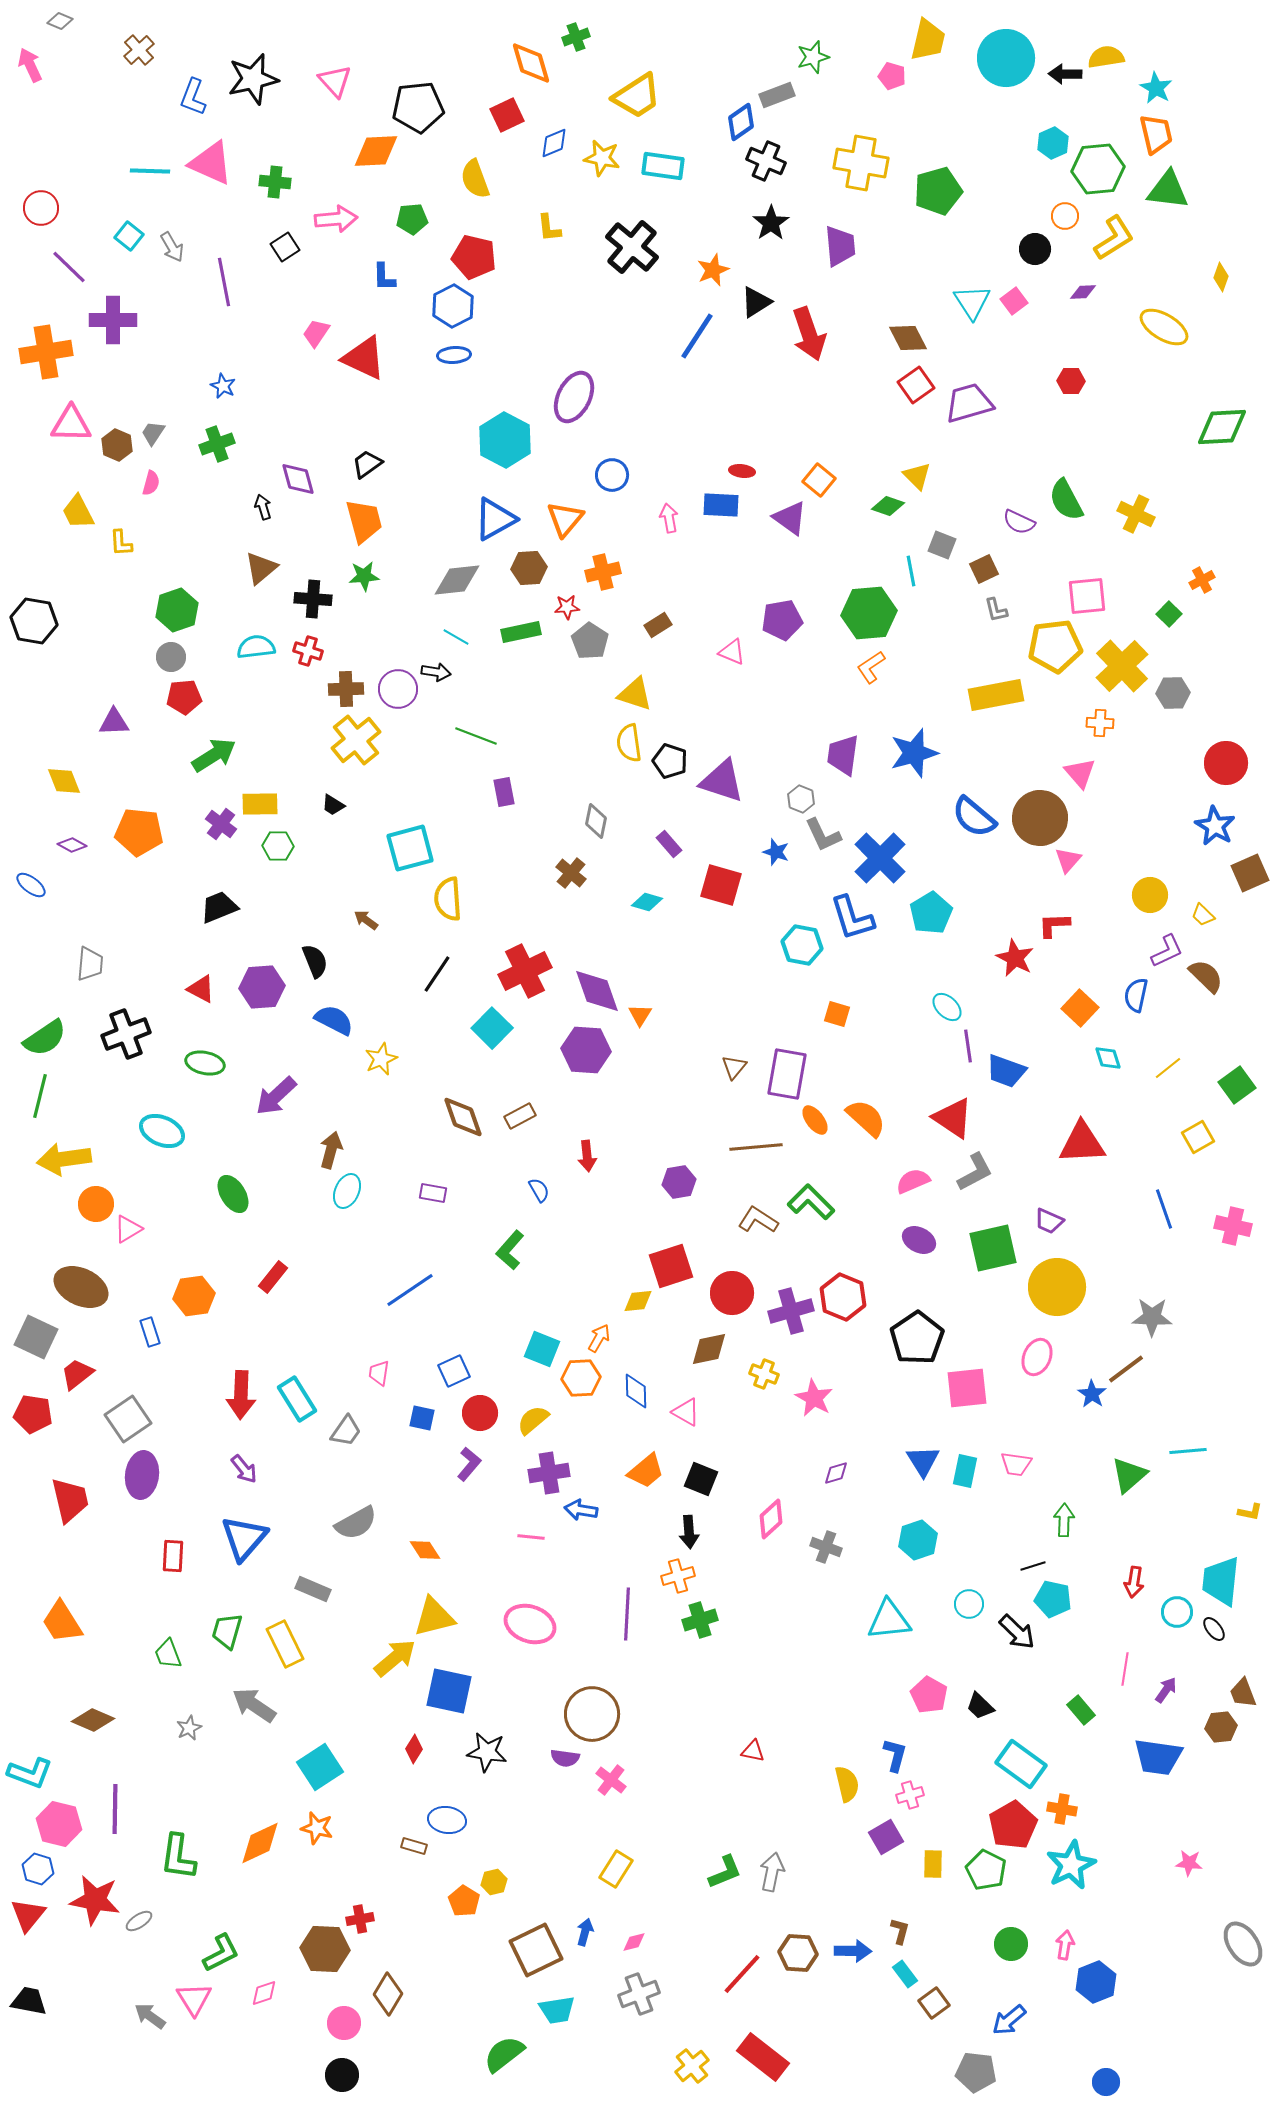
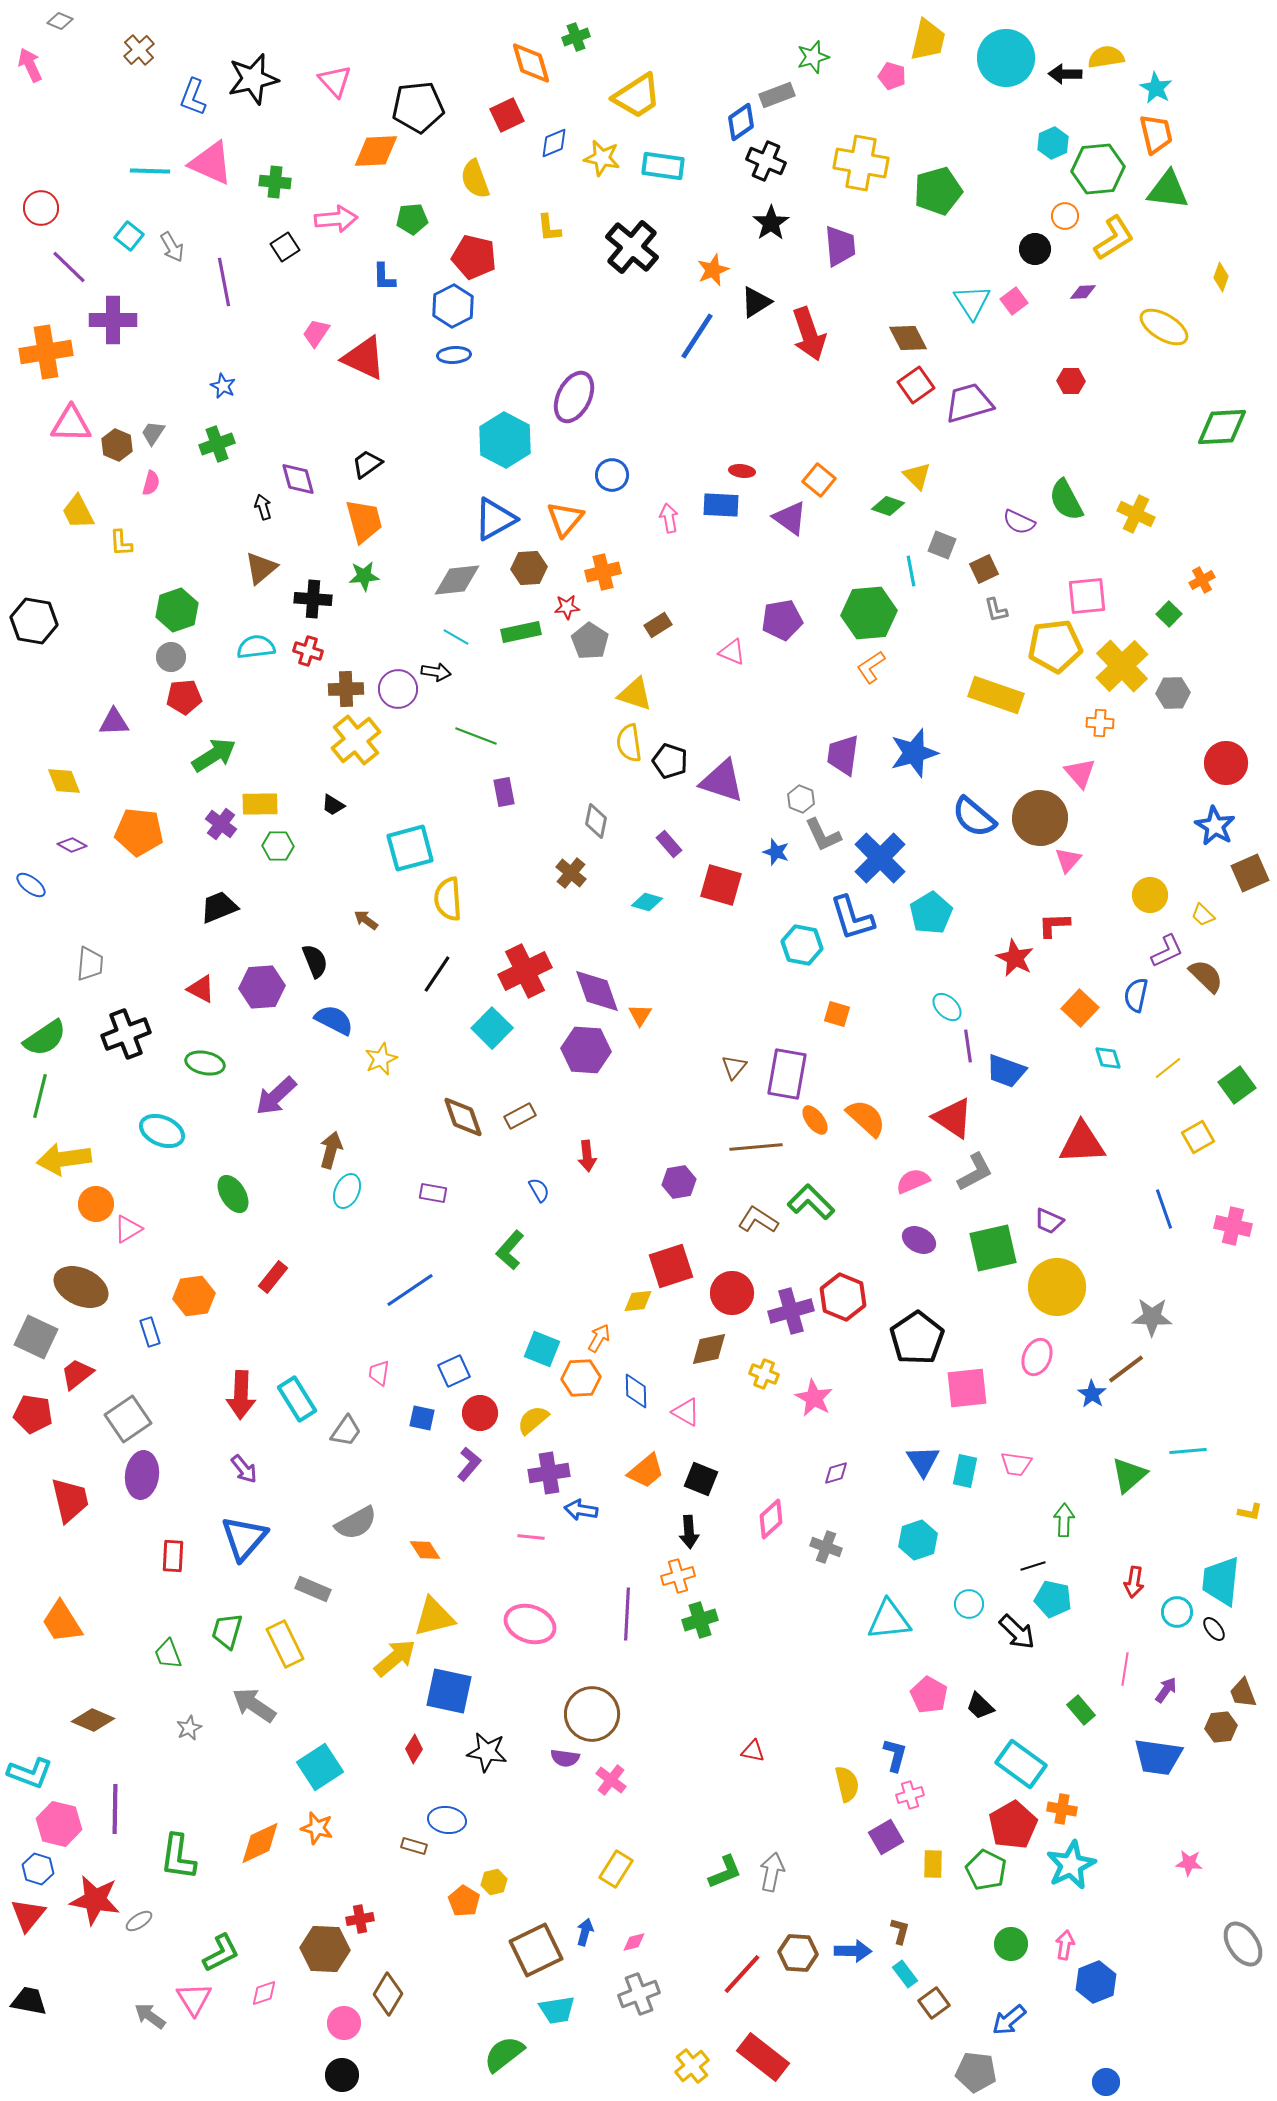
yellow rectangle at (996, 695): rotated 30 degrees clockwise
